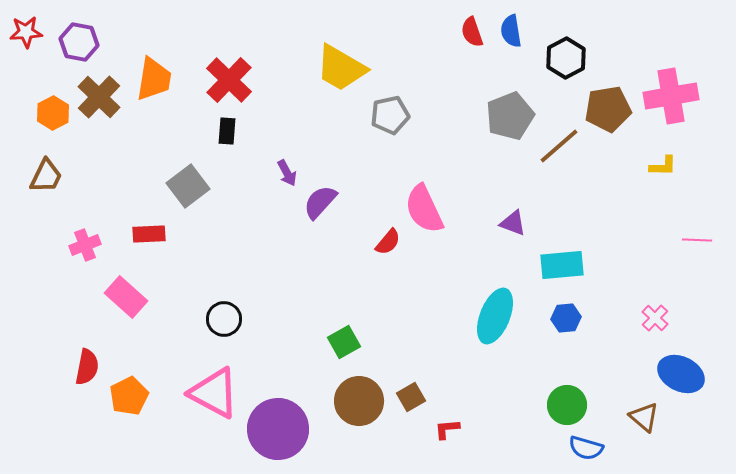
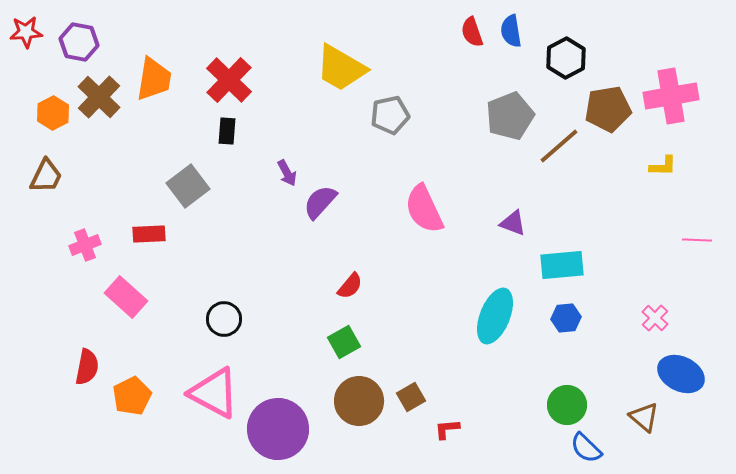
red semicircle at (388, 242): moved 38 px left, 44 px down
orange pentagon at (129, 396): moved 3 px right
blue semicircle at (586, 448): rotated 28 degrees clockwise
